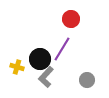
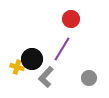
black circle: moved 8 px left
gray circle: moved 2 px right, 2 px up
